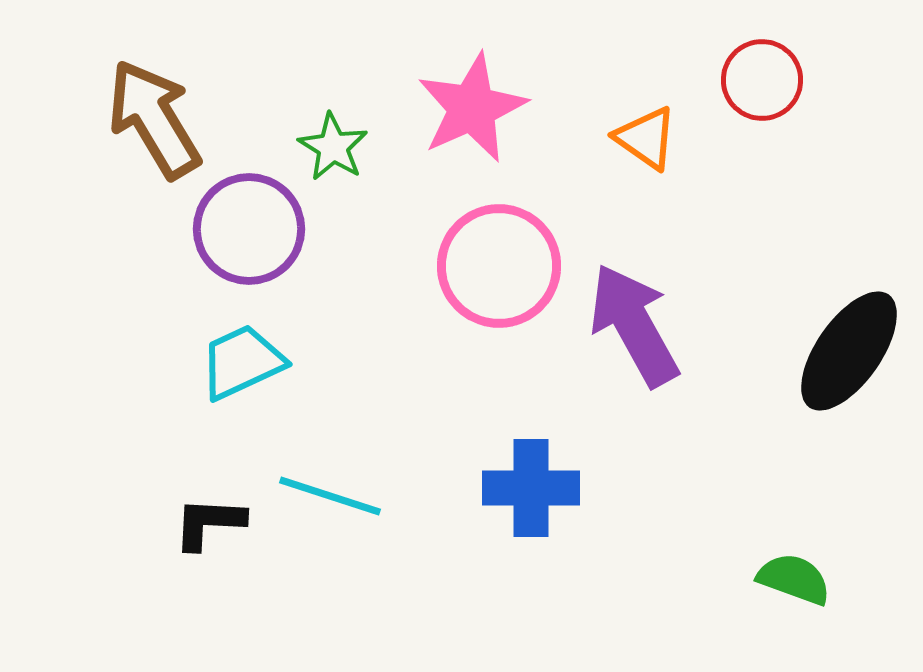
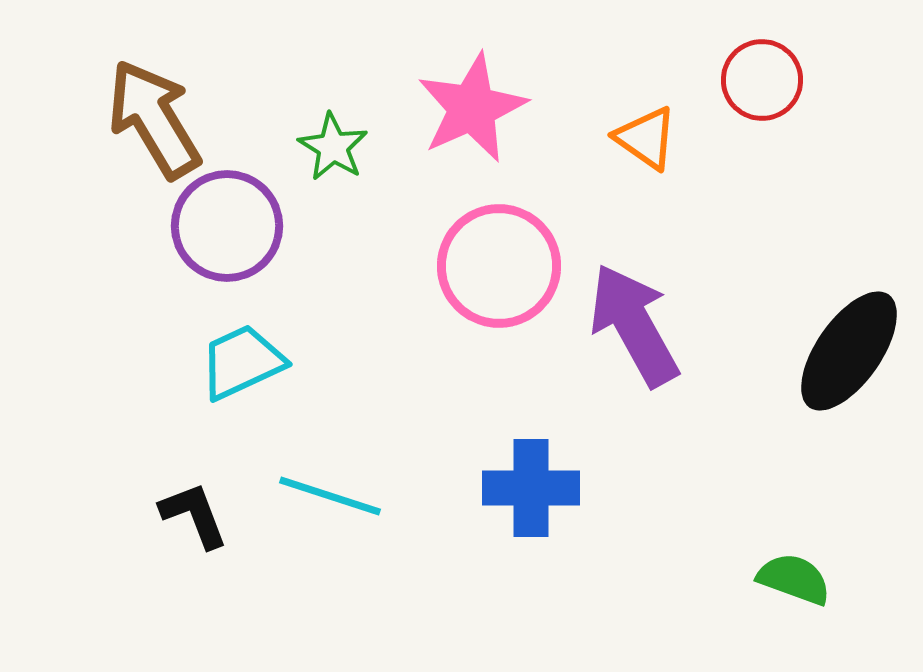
purple circle: moved 22 px left, 3 px up
black L-shape: moved 15 px left, 8 px up; rotated 66 degrees clockwise
